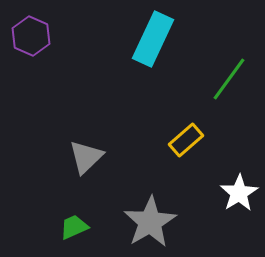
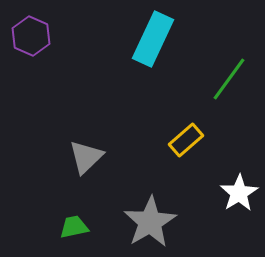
green trapezoid: rotated 12 degrees clockwise
